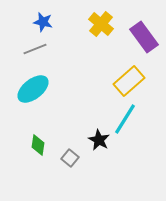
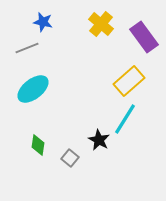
gray line: moved 8 px left, 1 px up
